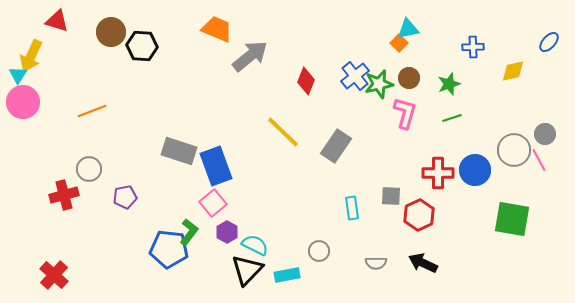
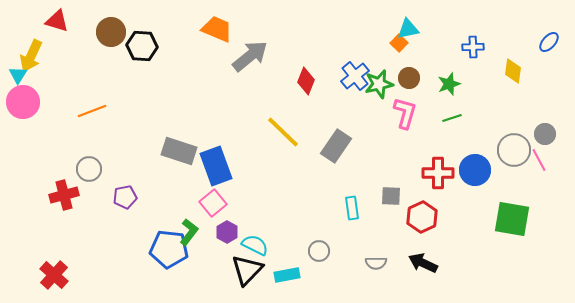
yellow diamond at (513, 71): rotated 70 degrees counterclockwise
red hexagon at (419, 215): moved 3 px right, 2 px down
